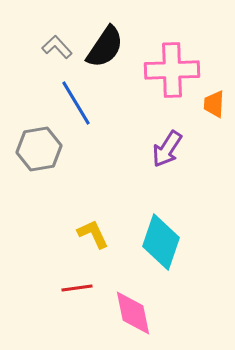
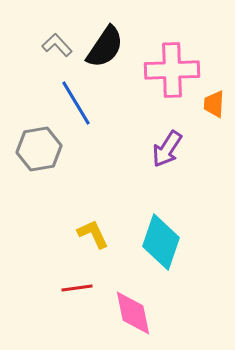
gray L-shape: moved 2 px up
